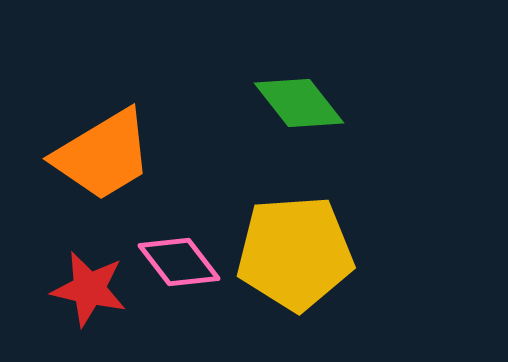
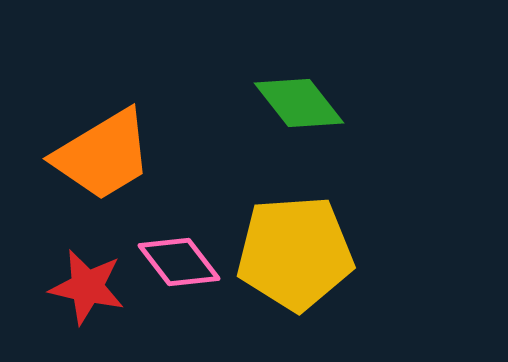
red star: moved 2 px left, 2 px up
